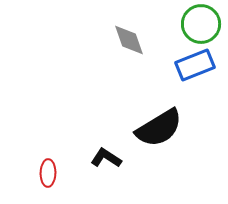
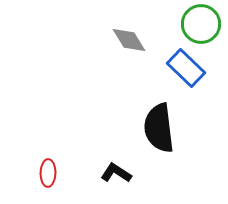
gray diamond: rotated 12 degrees counterclockwise
blue rectangle: moved 9 px left, 3 px down; rotated 66 degrees clockwise
black semicircle: rotated 114 degrees clockwise
black L-shape: moved 10 px right, 15 px down
